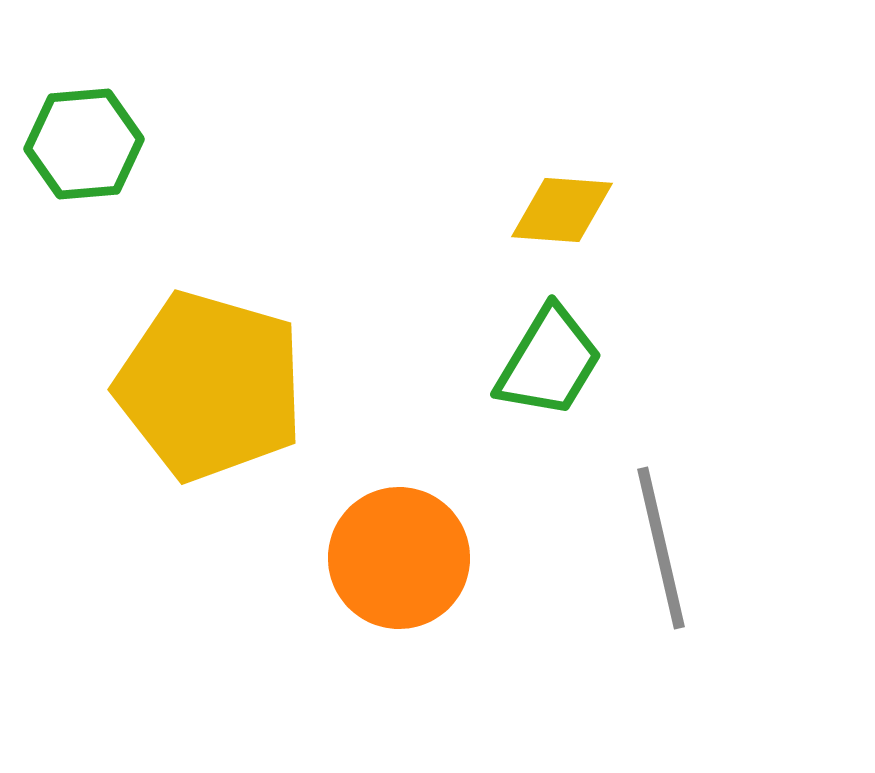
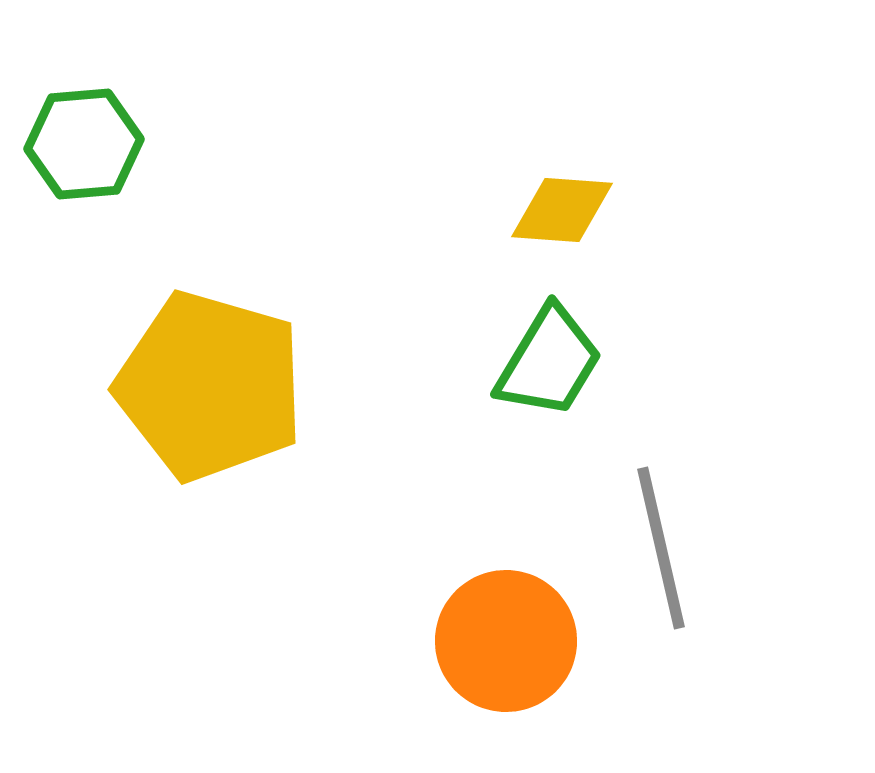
orange circle: moved 107 px right, 83 px down
